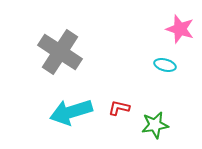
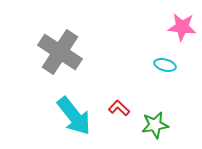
pink star: moved 2 px right, 2 px up; rotated 12 degrees counterclockwise
red L-shape: rotated 30 degrees clockwise
cyan arrow: moved 3 px right, 4 px down; rotated 111 degrees counterclockwise
